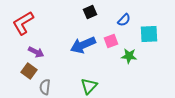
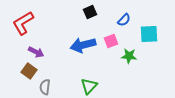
blue arrow: rotated 10 degrees clockwise
